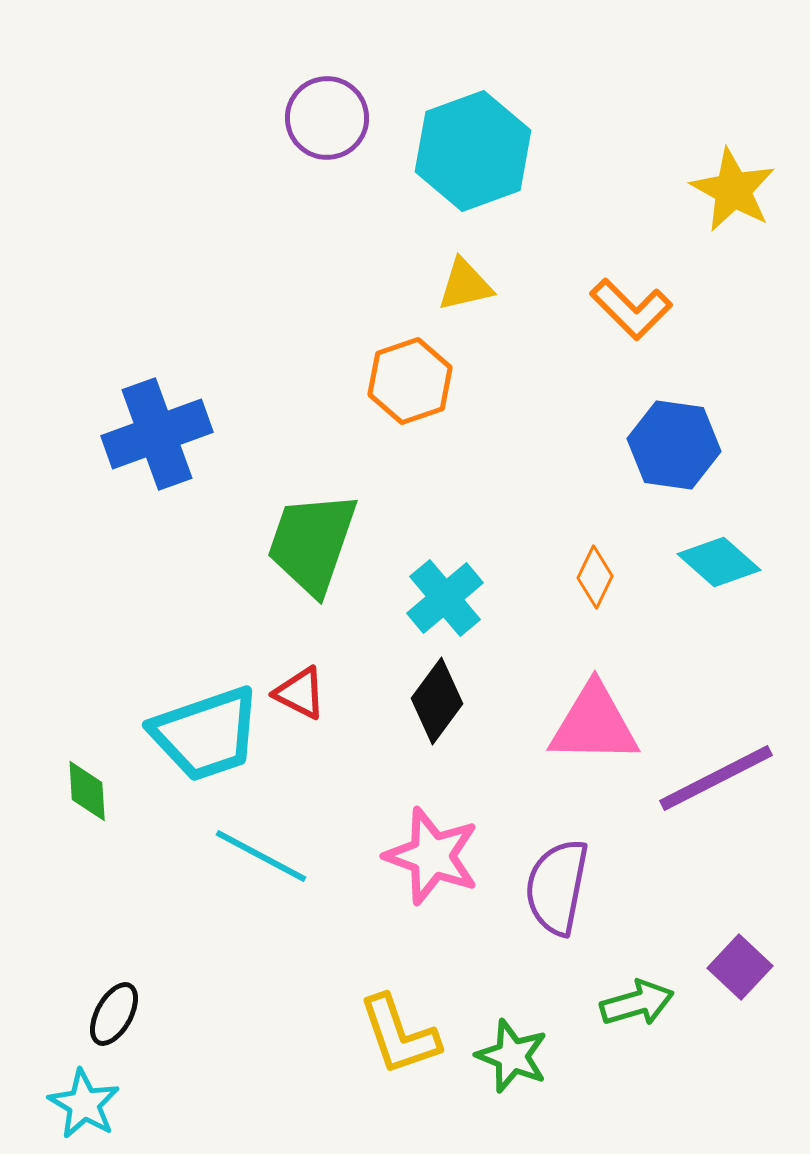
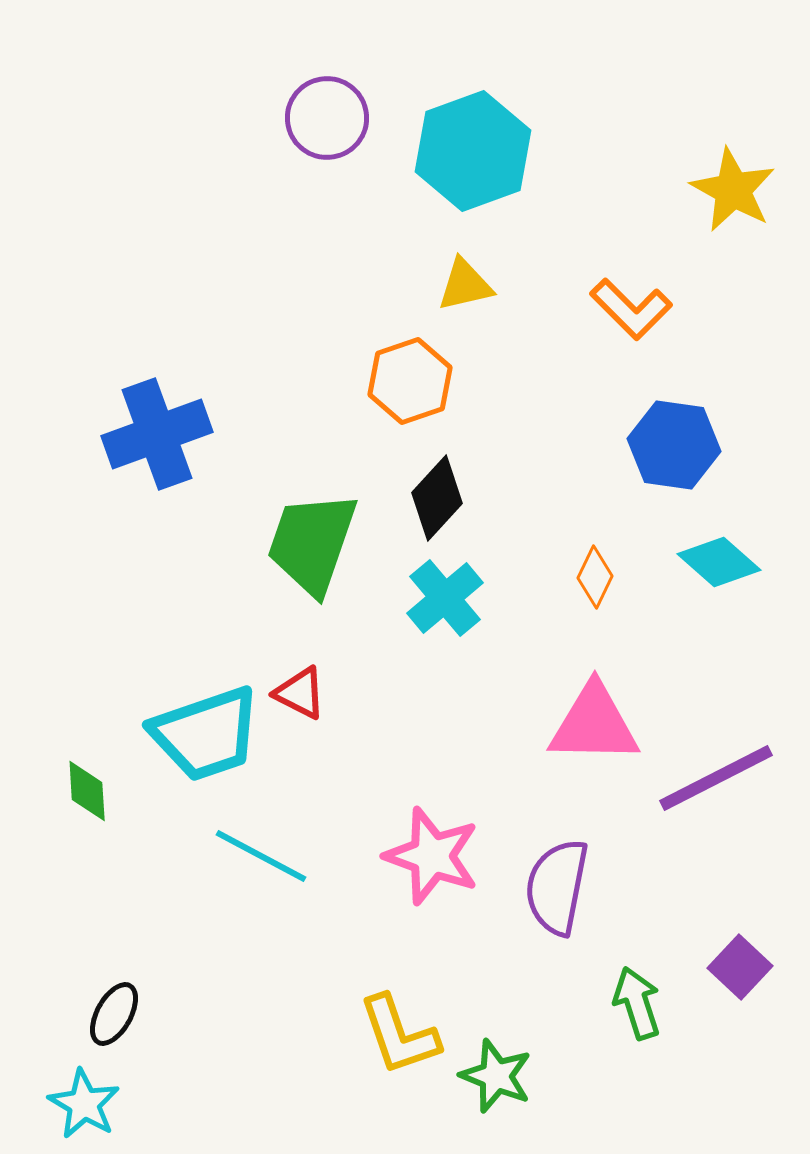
black diamond: moved 203 px up; rotated 6 degrees clockwise
green arrow: rotated 92 degrees counterclockwise
green star: moved 16 px left, 20 px down
